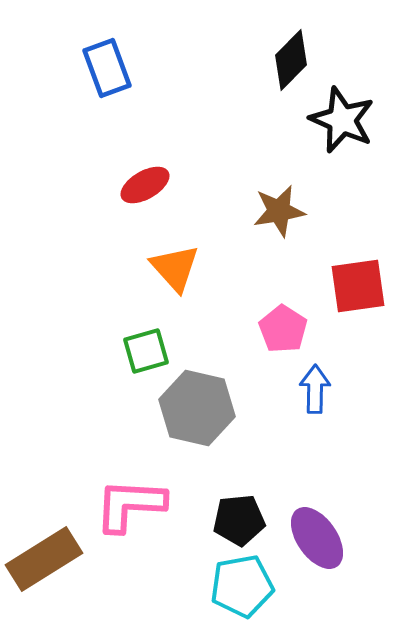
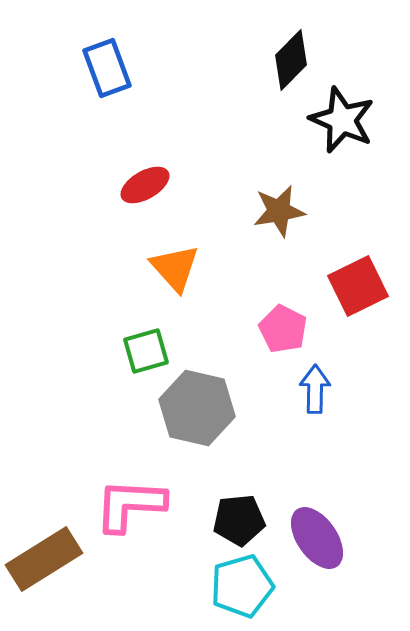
red square: rotated 18 degrees counterclockwise
pink pentagon: rotated 6 degrees counterclockwise
cyan pentagon: rotated 6 degrees counterclockwise
